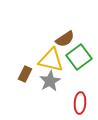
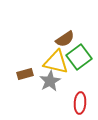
yellow triangle: moved 5 px right, 2 px down
brown rectangle: rotated 49 degrees clockwise
